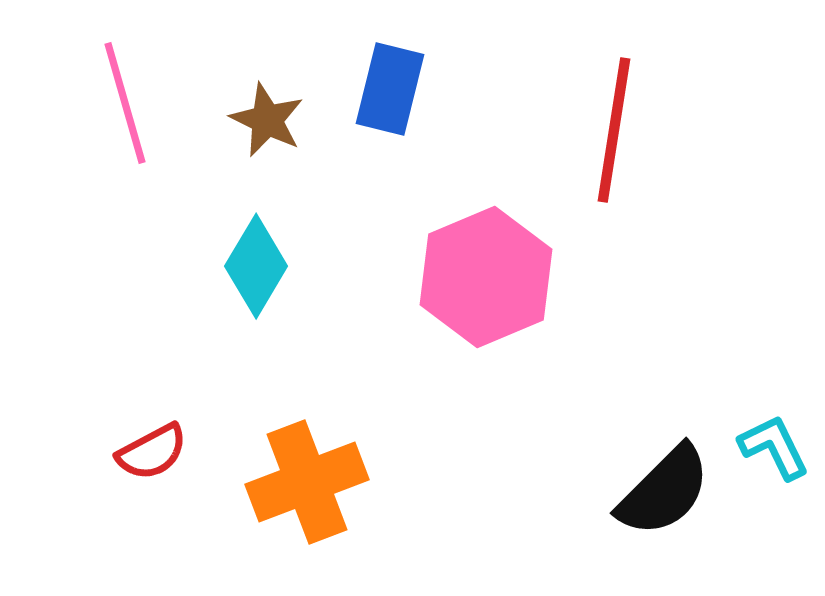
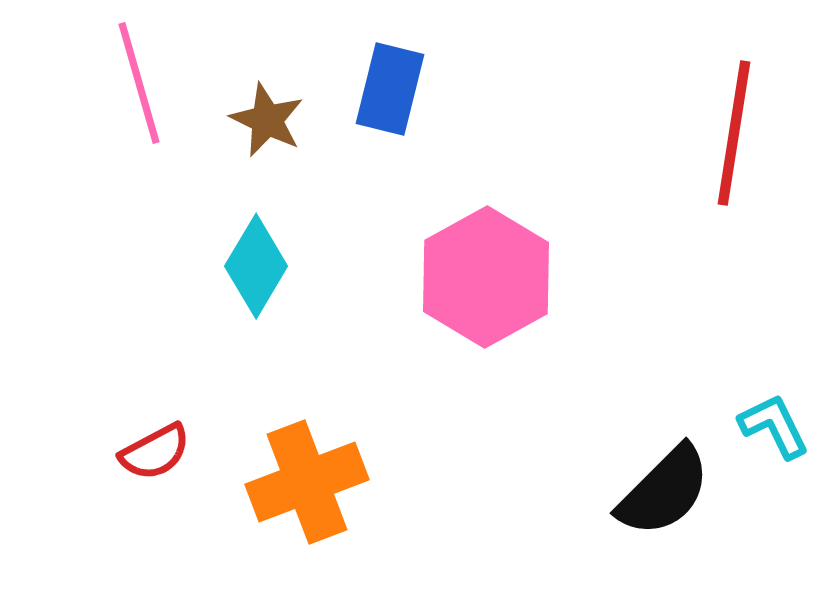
pink line: moved 14 px right, 20 px up
red line: moved 120 px right, 3 px down
pink hexagon: rotated 6 degrees counterclockwise
cyan L-shape: moved 21 px up
red semicircle: moved 3 px right
